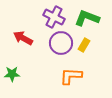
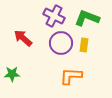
purple cross: moved 1 px up
red arrow: rotated 12 degrees clockwise
yellow rectangle: rotated 24 degrees counterclockwise
